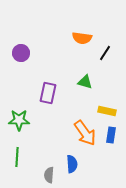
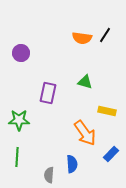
black line: moved 18 px up
blue rectangle: moved 19 px down; rotated 35 degrees clockwise
